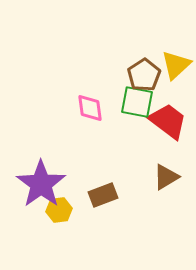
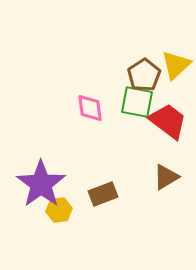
brown rectangle: moved 1 px up
